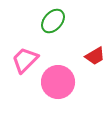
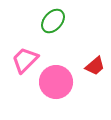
red trapezoid: moved 10 px down; rotated 10 degrees counterclockwise
pink circle: moved 2 px left
